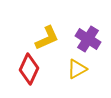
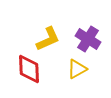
yellow L-shape: moved 1 px right, 1 px down
red diamond: rotated 28 degrees counterclockwise
